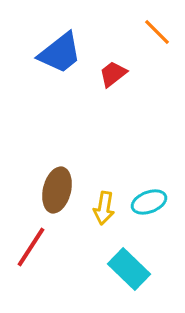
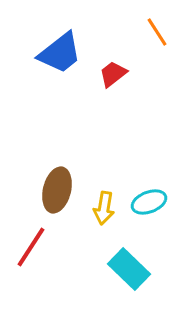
orange line: rotated 12 degrees clockwise
